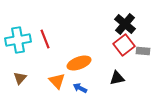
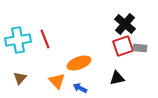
red square: moved 1 px left, 1 px down; rotated 20 degrees clockwise
gray rectangle: moved 3 px left, 3 px up
